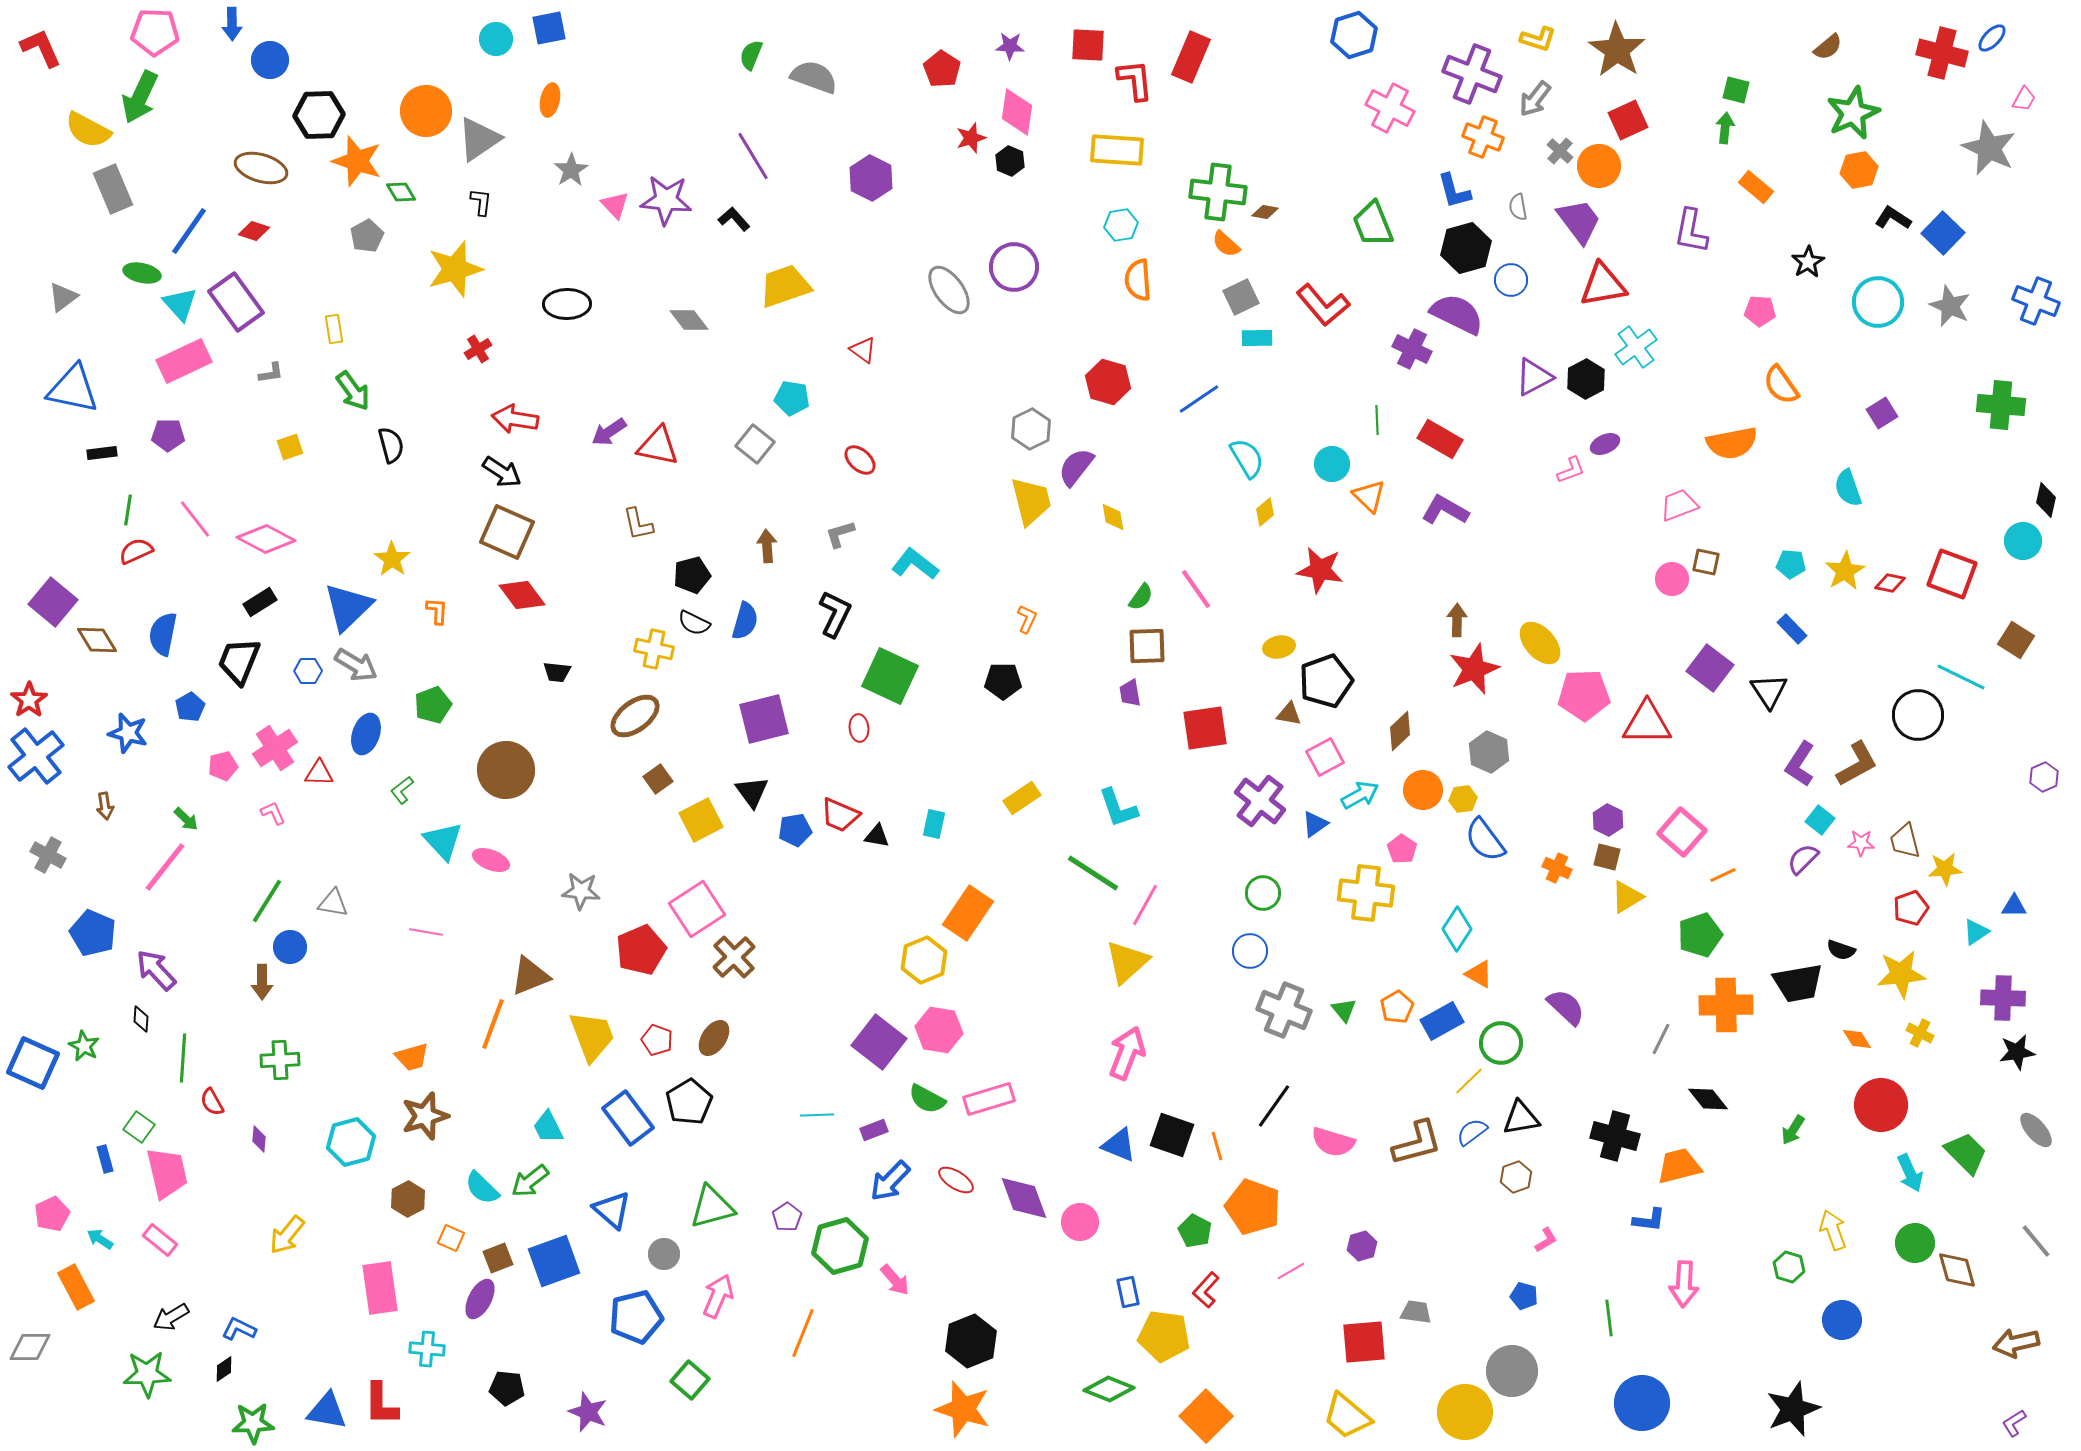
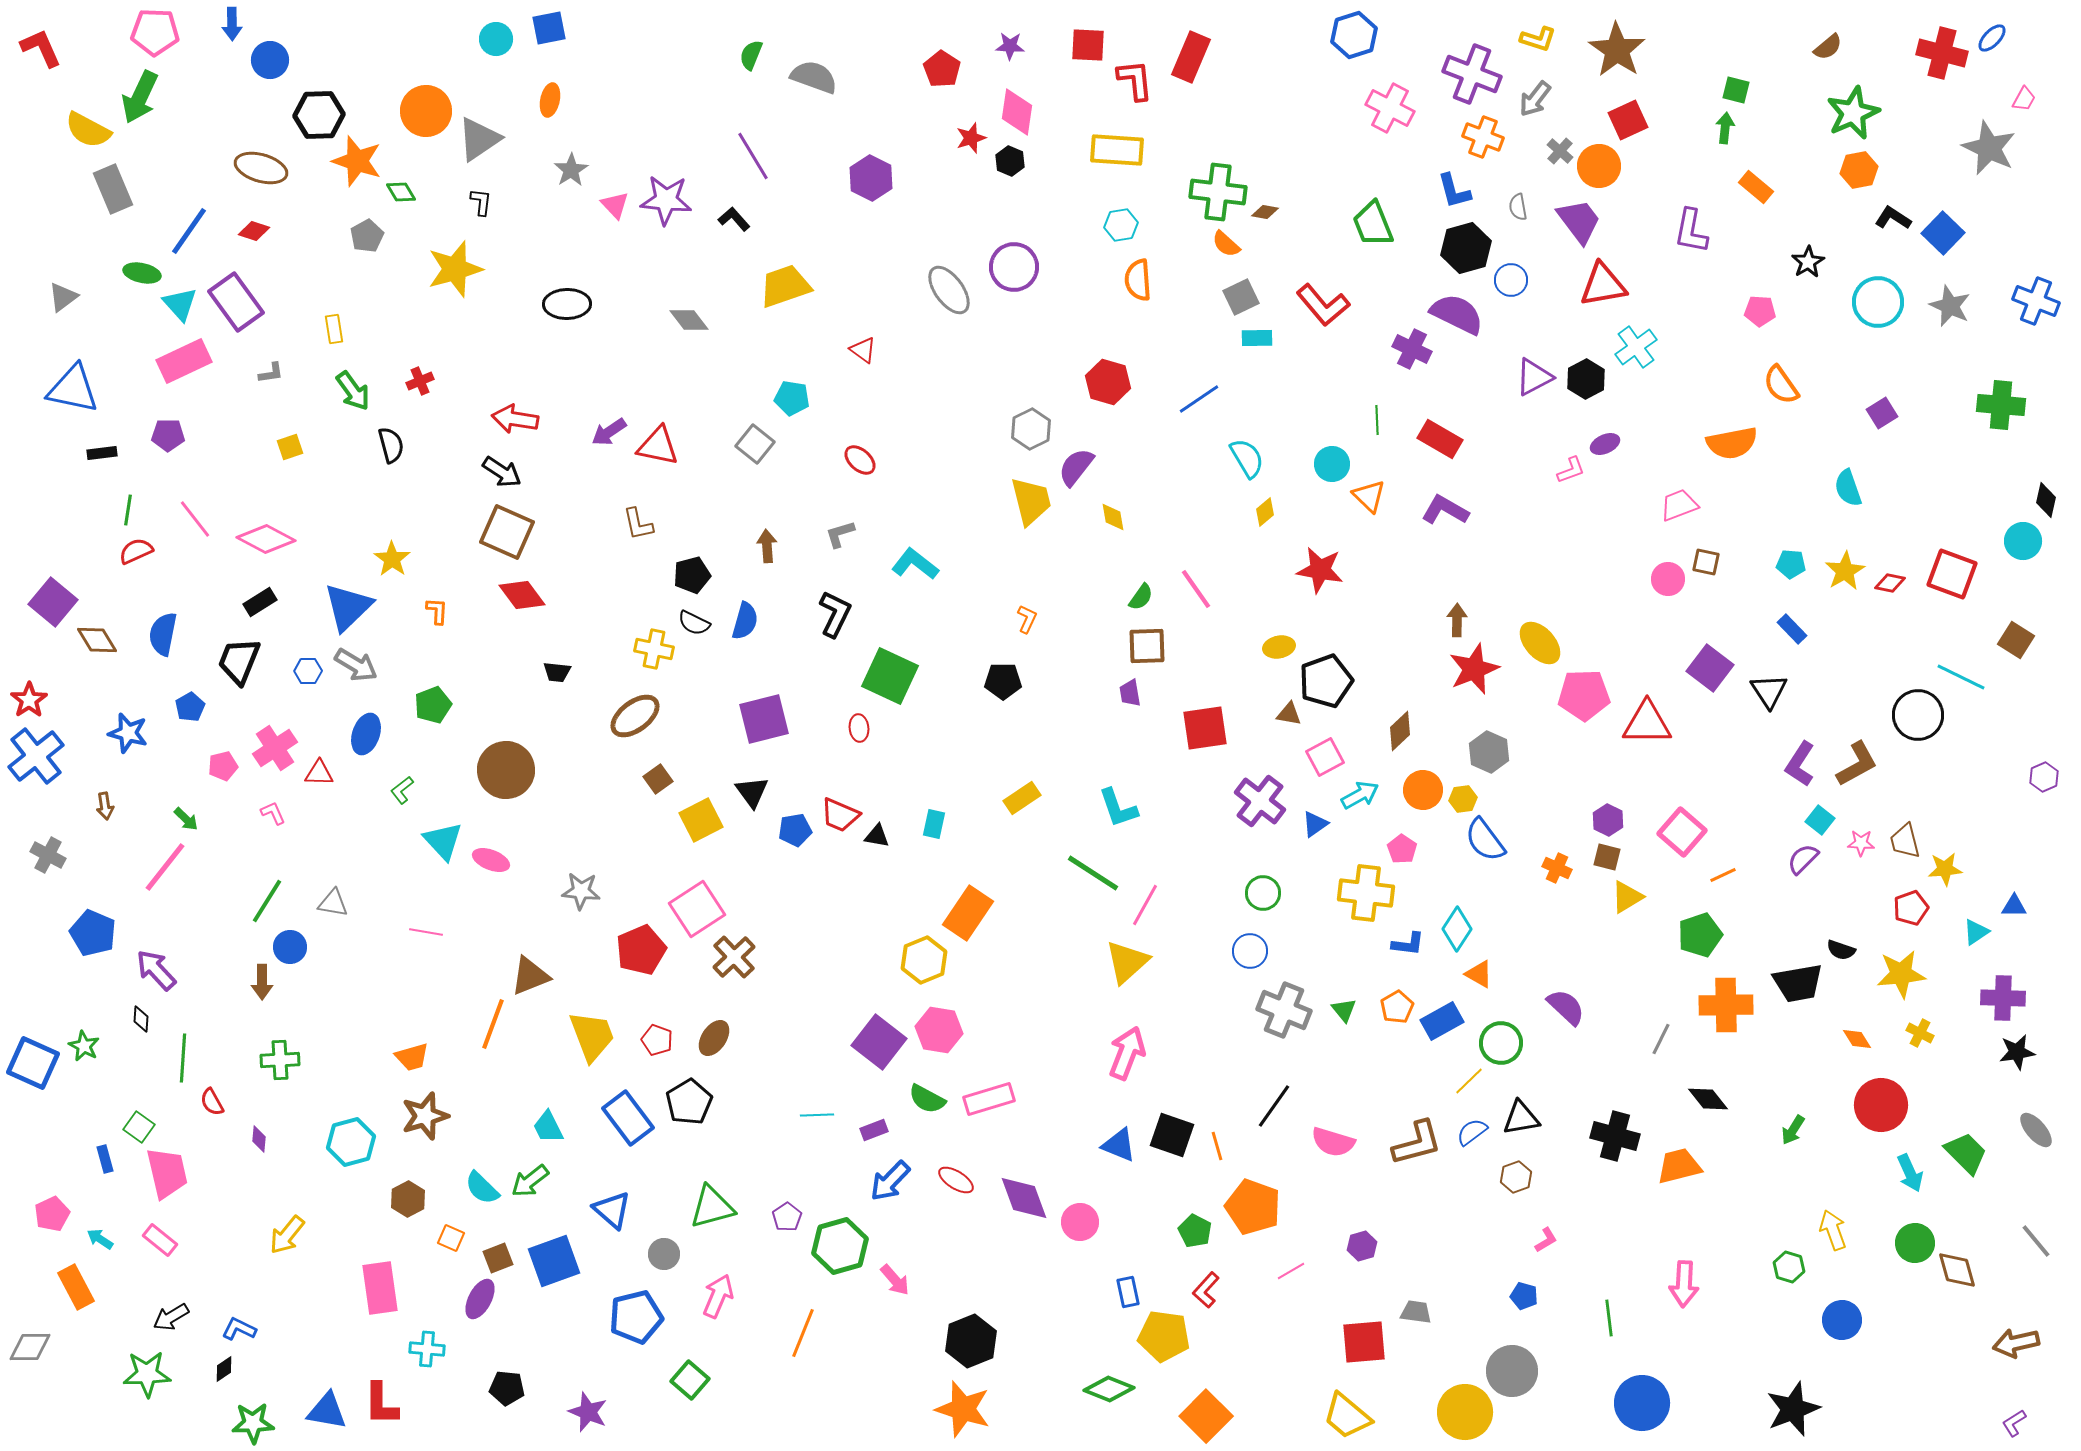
red cross at (478, 349): moved 58 px left, 32 px down; rotated 8 degrees clockwise
pink circle at (1672, 579): moved 4 px left
blue L-shape at (1649, 1220): moved 241 px left, 276 px up
